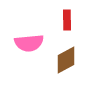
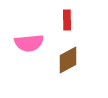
brown diamond: moved 2 px right
